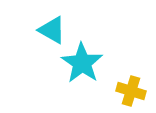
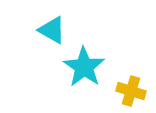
cyan star: moved 2 px right, 4 px down
